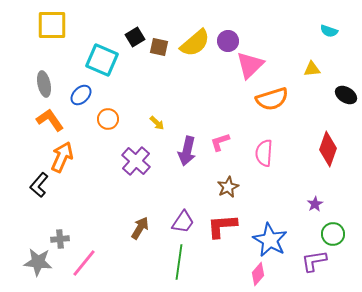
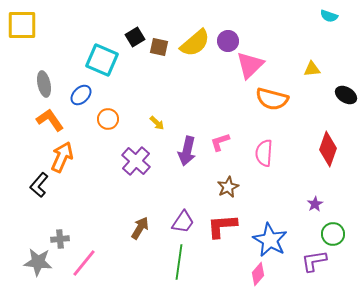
yellow square: moved 30 px left
cyan semicircle: moved 15 px up
orange semicircle: rotated 32 degrees clockwise
